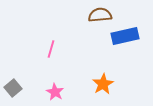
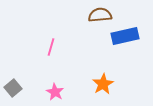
pink line: moved 2 px up
